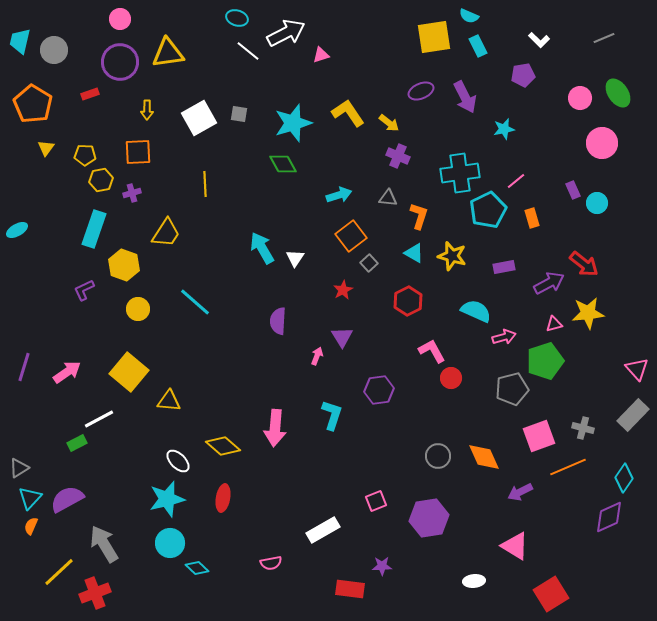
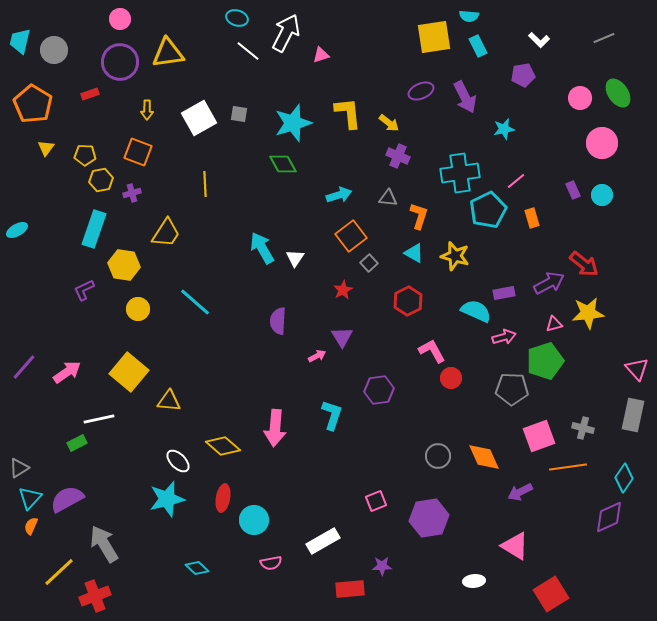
cyan semicircle at (469, 16): rotated 18 degrees counterclockwise
white arrow at (286, 33): rotated 36 degrees counterclockwise
yellow L-shape at (348, 113): rotated 28 degrees clockwise
orange square at (138, 152): rotated 24 degrees clockwise
cyan circle at (597, 203): moved 5 px right, 8 px up
yellow star at (452, 256): moved 3 px right
yellow hexagon at (124, 265): rotated 12 degrees counterclockwise
purple rectangle at (504, 267): moved 26 px down
pink arrow at (317, 356): rotated 42 degrees clockwise
purple line at (24, 367): rotated 24 degrees clockwise
gray pentagon at (512, 389): rotated 16 degrees clockwise
gray rectangle at (633, 415): rotated 32 degrees counterclockwise
white line at (99, 419): rotated 16 degrees clockwise
orange line at (568, 467): rotated 15 degrees clockwise
white rectangle at (323, 530): moved 11 px down
cyan circle at (170, 543): moved 84 px right, 23 px up
red rectangle at (350, 589): rotated 12 degrees counterclockwise
red cross at (95, 593): moved 3 px down
